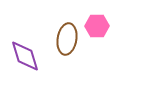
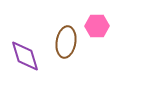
brown ellipse: moved 1 px left, 3 px down
